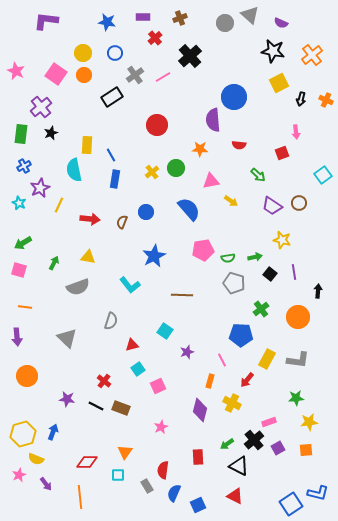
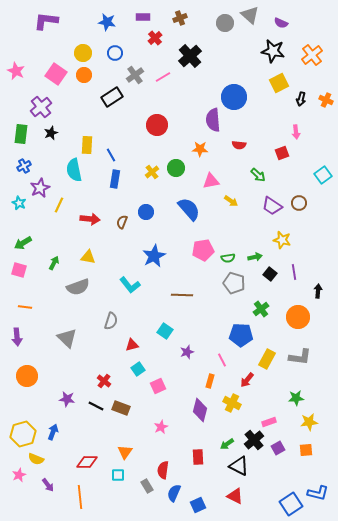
gray L-shape at (298, 360): moved 2 px right, 3 px up
purple arrow at (46, 484): moved 2 px right, 1 px down
